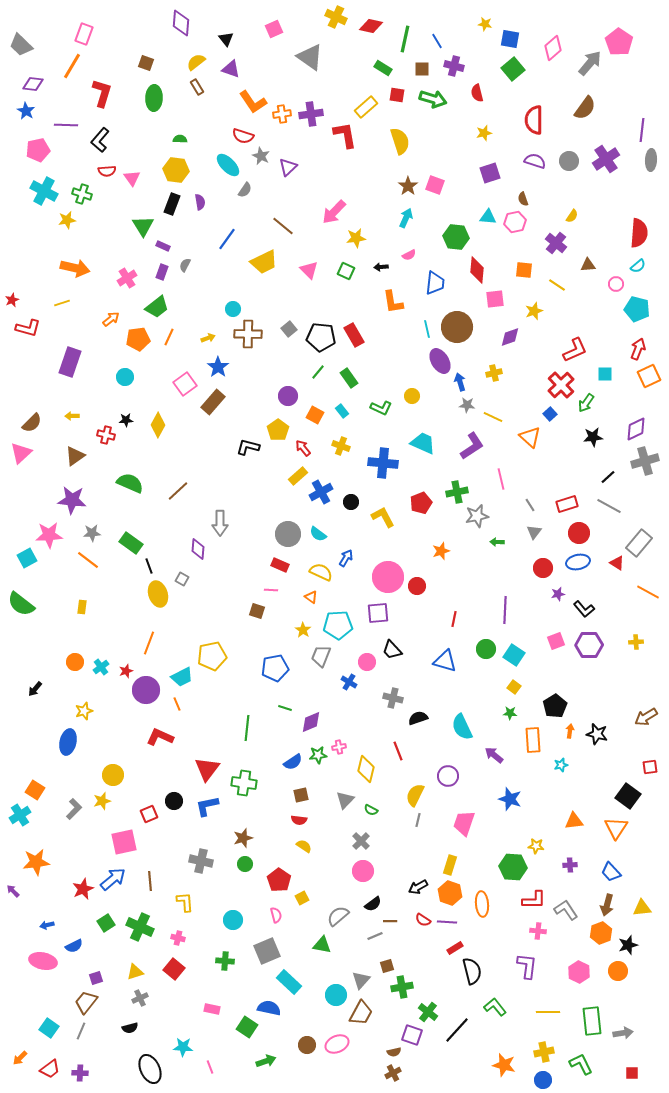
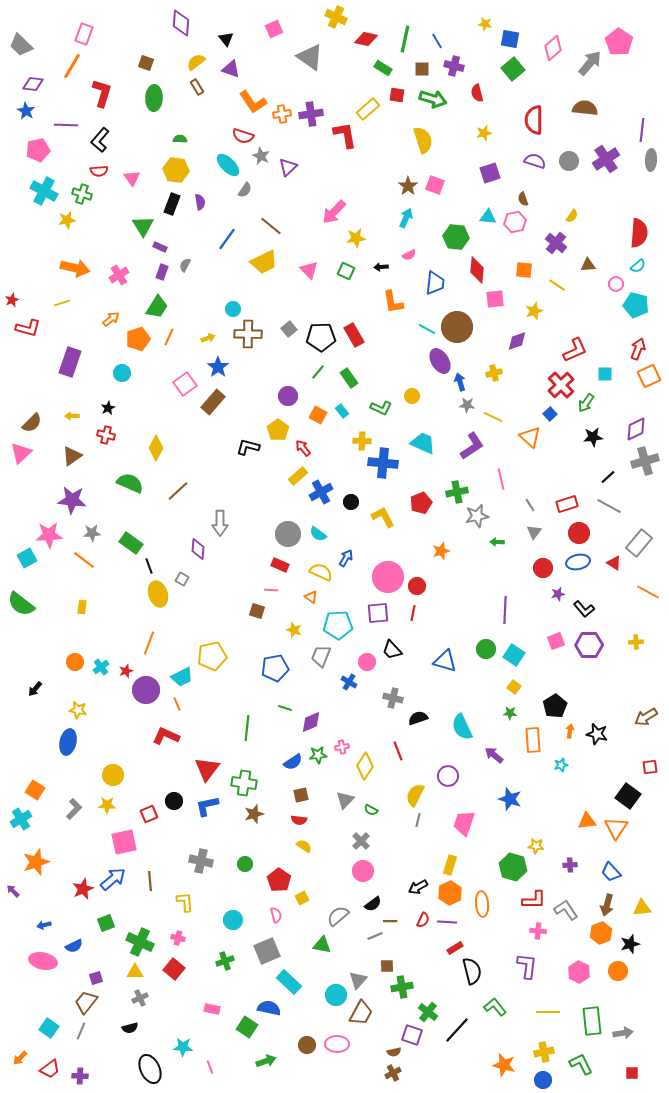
red diamond at (371, 26): moved 5 px left, 13 px down
yellow rectangle at (366, 107): moved 2 px right, 2 px down
brown semicircle at (585, 108): rotated 120 degrees counterclockwise
yellow semicircle at (400, 141): moved 23 px right, 1 px up
red semicircle at (107, 171): moved 8 px left
brown line at (283, 226): moved 12 px left
purple rectangle at (163, 246): moved 3 px left, 1 px down
pink cross at (127, 278): moved 8 px left, 3 px up
green trapezoid at (157, 307): rotated 20 degrees counterclockwise
cyan pentagon at (637, 309): moved 1 px left, 4 px up
cyan line at (427, 329): rotated 48 degrees counterclockwise
black pentagon at (321, 337): rotated 8 degrees counterclockwise
purple diamond at (510, 337): moved 7 px right, 4 px down
orange pentagon at (138, 339): rotated 10 degrees counterclockwise
cyan circle at (125, 377): moved 3 px left, 4 px up
orange square at (315, 415): moved 3 px right
black star at (126, 420): moved 18 px left, 12 px up; rotated 24 degrees counterclockwise
yellow diamond at (158, 425): moved 2 px left, 23 px down
yellow cross at (341, 446): moved 21 px right, 5 px up; rotated 18 degrees counterclockwise
brown triangle at (75, 456): moved 3 px left
orange line at (88, 560): moved 4 px left
red triangle at (617, 563): moved 3 px left
red line at (454, 619): moved 41 px left, 6 px up
yellow star at (303, 630): moved 9 px left; rotated 14 degrees counterclockwise
yellow star at (84, 711): moved 6 px left, 1 px up; rotated 30 degrees clockwise
red L-shape at (160, 737): moved 6 px right, 1 px up
pink cross at (339, 747): moved 3 px right
yellow diamond at (366, 769): moved 1 px left, 3 px up; rotated 20 degrees clockwise
yellow star at (102, 801): moved 5 px right, 4 px down; rotated 18 degrees clockwise
cyan cross at (20, 815): moved 1 px right, 4 px down
orange triangle at (574, 821): moved 13 px right
brown star at (243, 838): moved 11 px right, 24 px up
orange star at (36, 862): rotated 12 degrees counterclockwise
green hexagon at (513, 867): rotated 12 degrees clockwise
orange hexagon at (450, 893): rotated 15 degrees clockwise
red semicircle at (423, 920): rotated 98 degrees counterclockwise
green square at (106, 923): rotated 12 degrees clockwise
blue arrow at (47, 925): moved 3 px left
green cross at (140, 927): moved 15 px down
black star at (628, 945): moved 2 px right, 1 px up
green cross at (225, 961): rotated 24 degrees counterclockwise
brown square at (387, 966): rotated 16 degrees clockwise
yellow triangle at (135, 972): rotated 18 degrees clockwise
gray triangle at (361, 980): moved 3 px left
pink ellipse at (337, 1044): rotated 25 degrees clockwise
purple cross at (80, 1073): moved 3 px down
